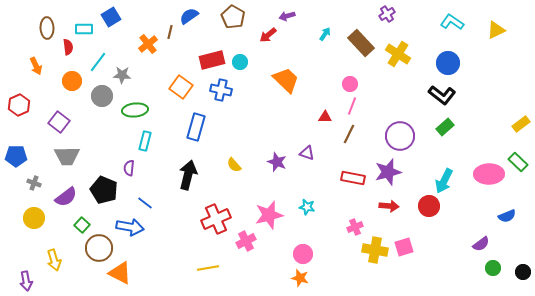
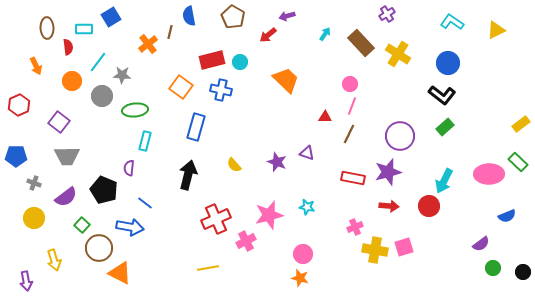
blue semicircle at (189, 16): rotated 66 degrees counterclockwise
